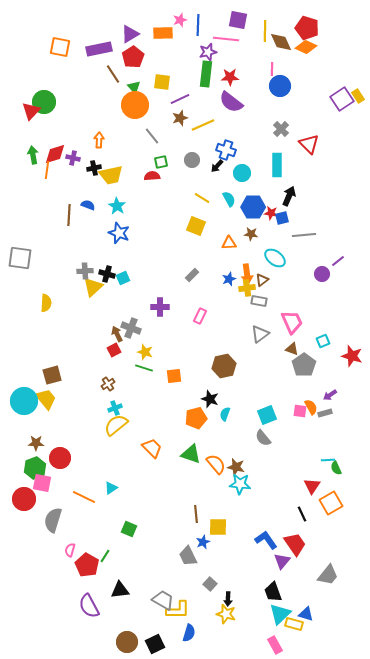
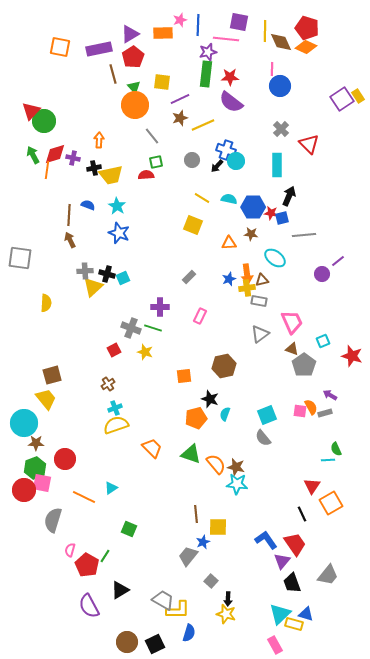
purple square at (238, 20): moved 1 px right, 2 px down
brown line at (113, 74): rotated 18 degrees clockwise
green circle at (44, 102): moved 19 px down
green arrow at (33, 155): rotated 18 degrees counterclockwise
green square at (161, 162): moved 5 px left
cyan circle at (242, 173): moved 6 px left, 12 px up
red semicircle at (152, 176): moved 6 px left, 1 px up
cyan semicircle at (229, 199): rotated 49 degrees counterclockwise
yellow square at (196, 226): moved 3 px left, 1 px up
gray rectangle at (192, 275): moved 3 px left, 2 px down
brown triangle at (262, 280): rotated 24 degrees clockwise
brown arrow at (117, 334): moved 47 px left, 94 px up
green line at (144, 368): moved 9 px right, 40 px up
orange square at (174, 376): moved 10 px right
purple arrow at (330, 395): rotated 64 degrees clockwise
cyan circle at (24, 401): moved 22 px down
yellow semicircle at (116, 425): rotated 20 degrees clockwise
red circle at (60, 458): moved 5 px right, 1 px down
green semicircle at (336, 468): moved 19 px up
cyan star at (240, 484): moved 3 px left
red circle at (24, 499): moved 9 px up
gray trapezoid at (188, 556): rotated 65 degrees clockwise
gray square at (210, 584): moved 1 px right, 3 px up
black triangle at (120, 590): rotated 24 degrees counterclockwise
black trapezoid at (273, 592): moved 19 px right, 9 px up
